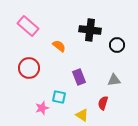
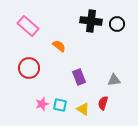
black cross: moved 1 px right, 9 px up
black circle: moved 21 px up
cyan square: moved 1 px right, 8 px down
pink star: moved 4 px up
yellow triangle: moved 1 px right, 6 px up
